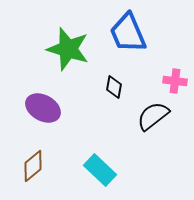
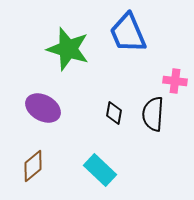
black diamond: moved 26 px down
black semicircle: moved 2 px up; rotated 48 degrees counterclockwise
